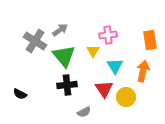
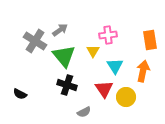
black cross: rotated 24 degrees clockwise
